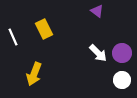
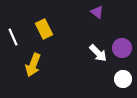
purple triangle: moved 1 px down
purple circle: moved 5 px up
yellow arrow: moved 1 px left, 9 px up
white circle: moved 1 px right, 1 px up
